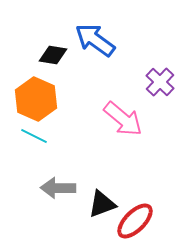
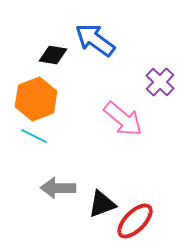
orange hexagon: rotated 15 degrees clockwise
